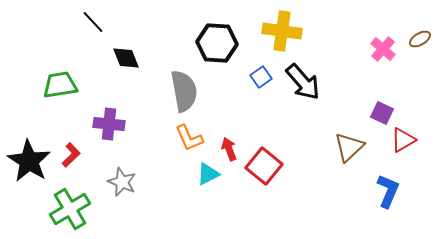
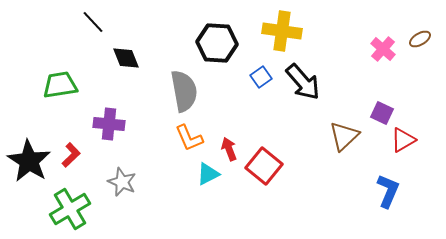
brown triangle: moved 5 px left, 11 px up
